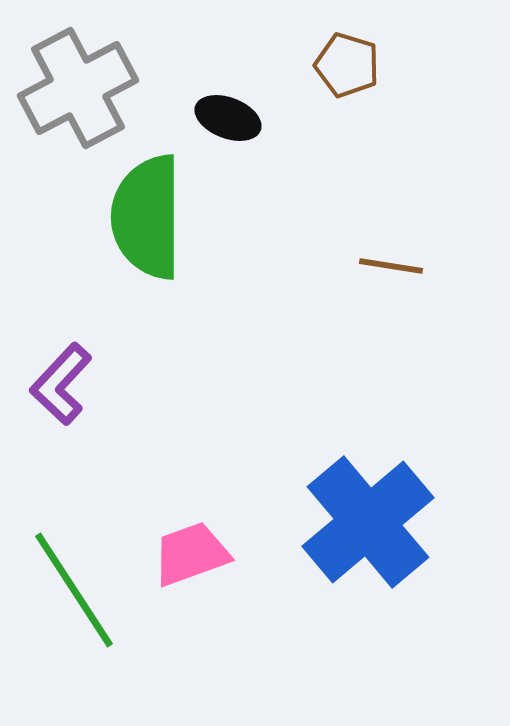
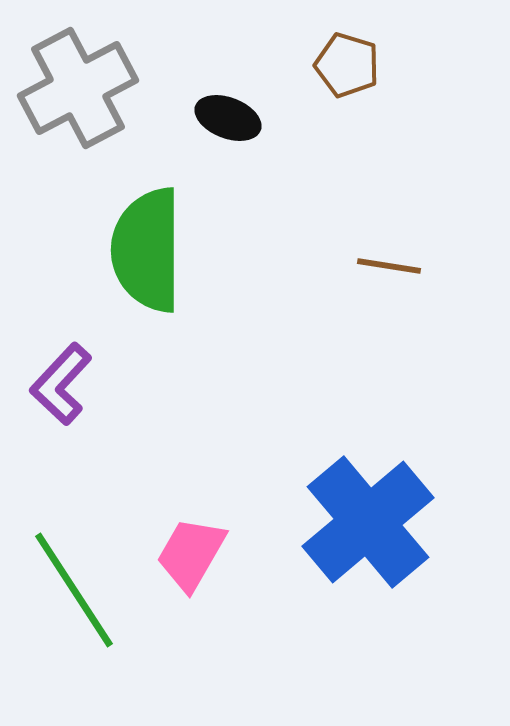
green semicircle: moved 33 px down
brown line: moved 2 px left
pink trapezoid: rotated 40 degrees counterclockwise
